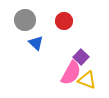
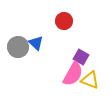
gray circle: moved 7 px left, 27 px down
purple square: rotated 14 degrees counterclockwise
pink semicircle: moved 2 px right, 1 px down
yellow triangle: moved 3 px right
